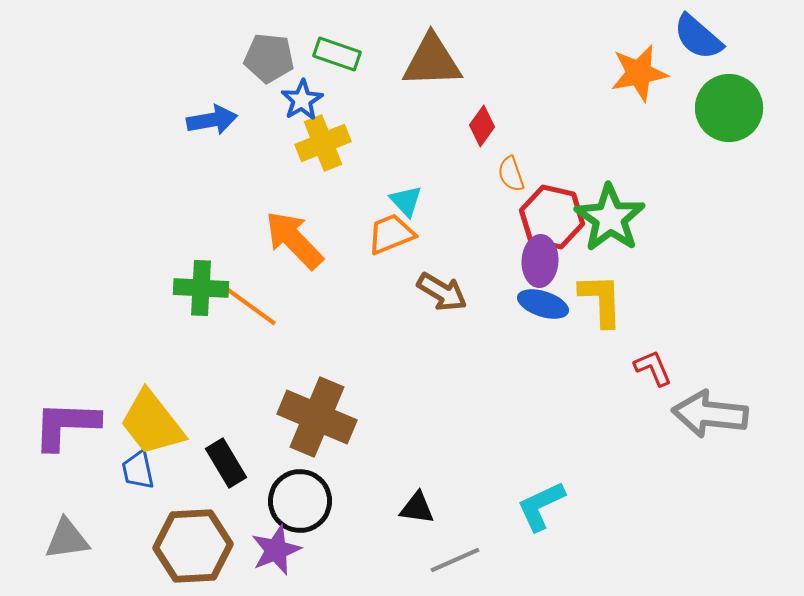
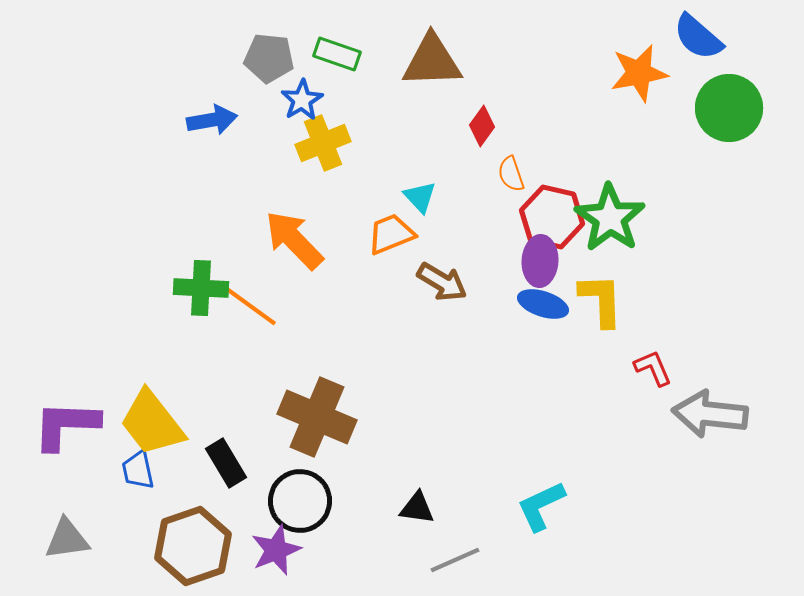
cyan triangle: moved 14 px right, 4 px up
brown arrow: moved 10 px up
brown hexagon: rotated 16 degrees counterclockwise
